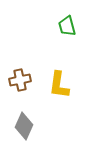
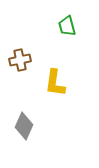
brown cross: moved 20 px up
yellow L-shape: moved 4 px left, 2 px up
